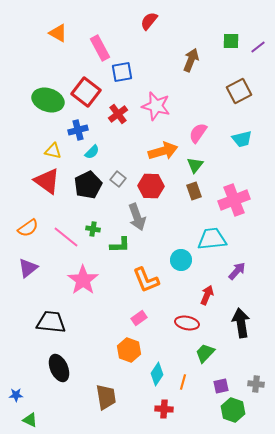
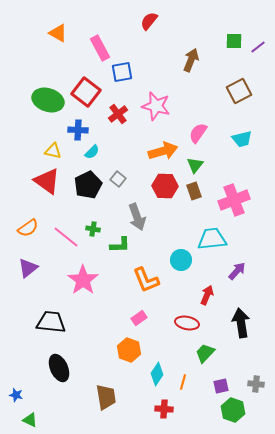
green square at (231, 41): moved 3 px right
blue cross at (78, 130): rotated 18 degrees clockwise
red hexagon at (151, 186): moved 14 px right
blue star at (16, 395): rotated 16 degrees clockwise
